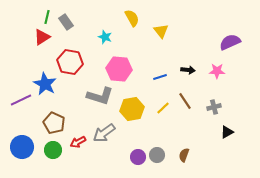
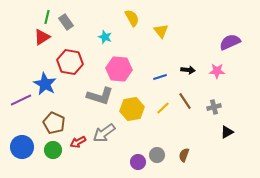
purple circle: moved 5 px down
